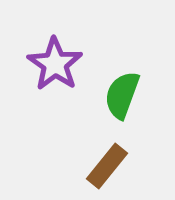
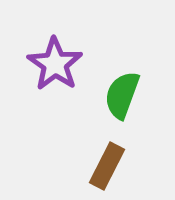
brown rectangle: rotated 12 degrees counterclockwise
